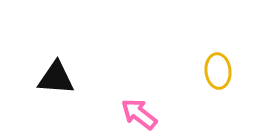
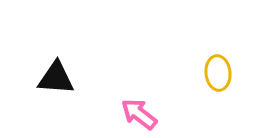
yellow ellipse: moved 2 px down
